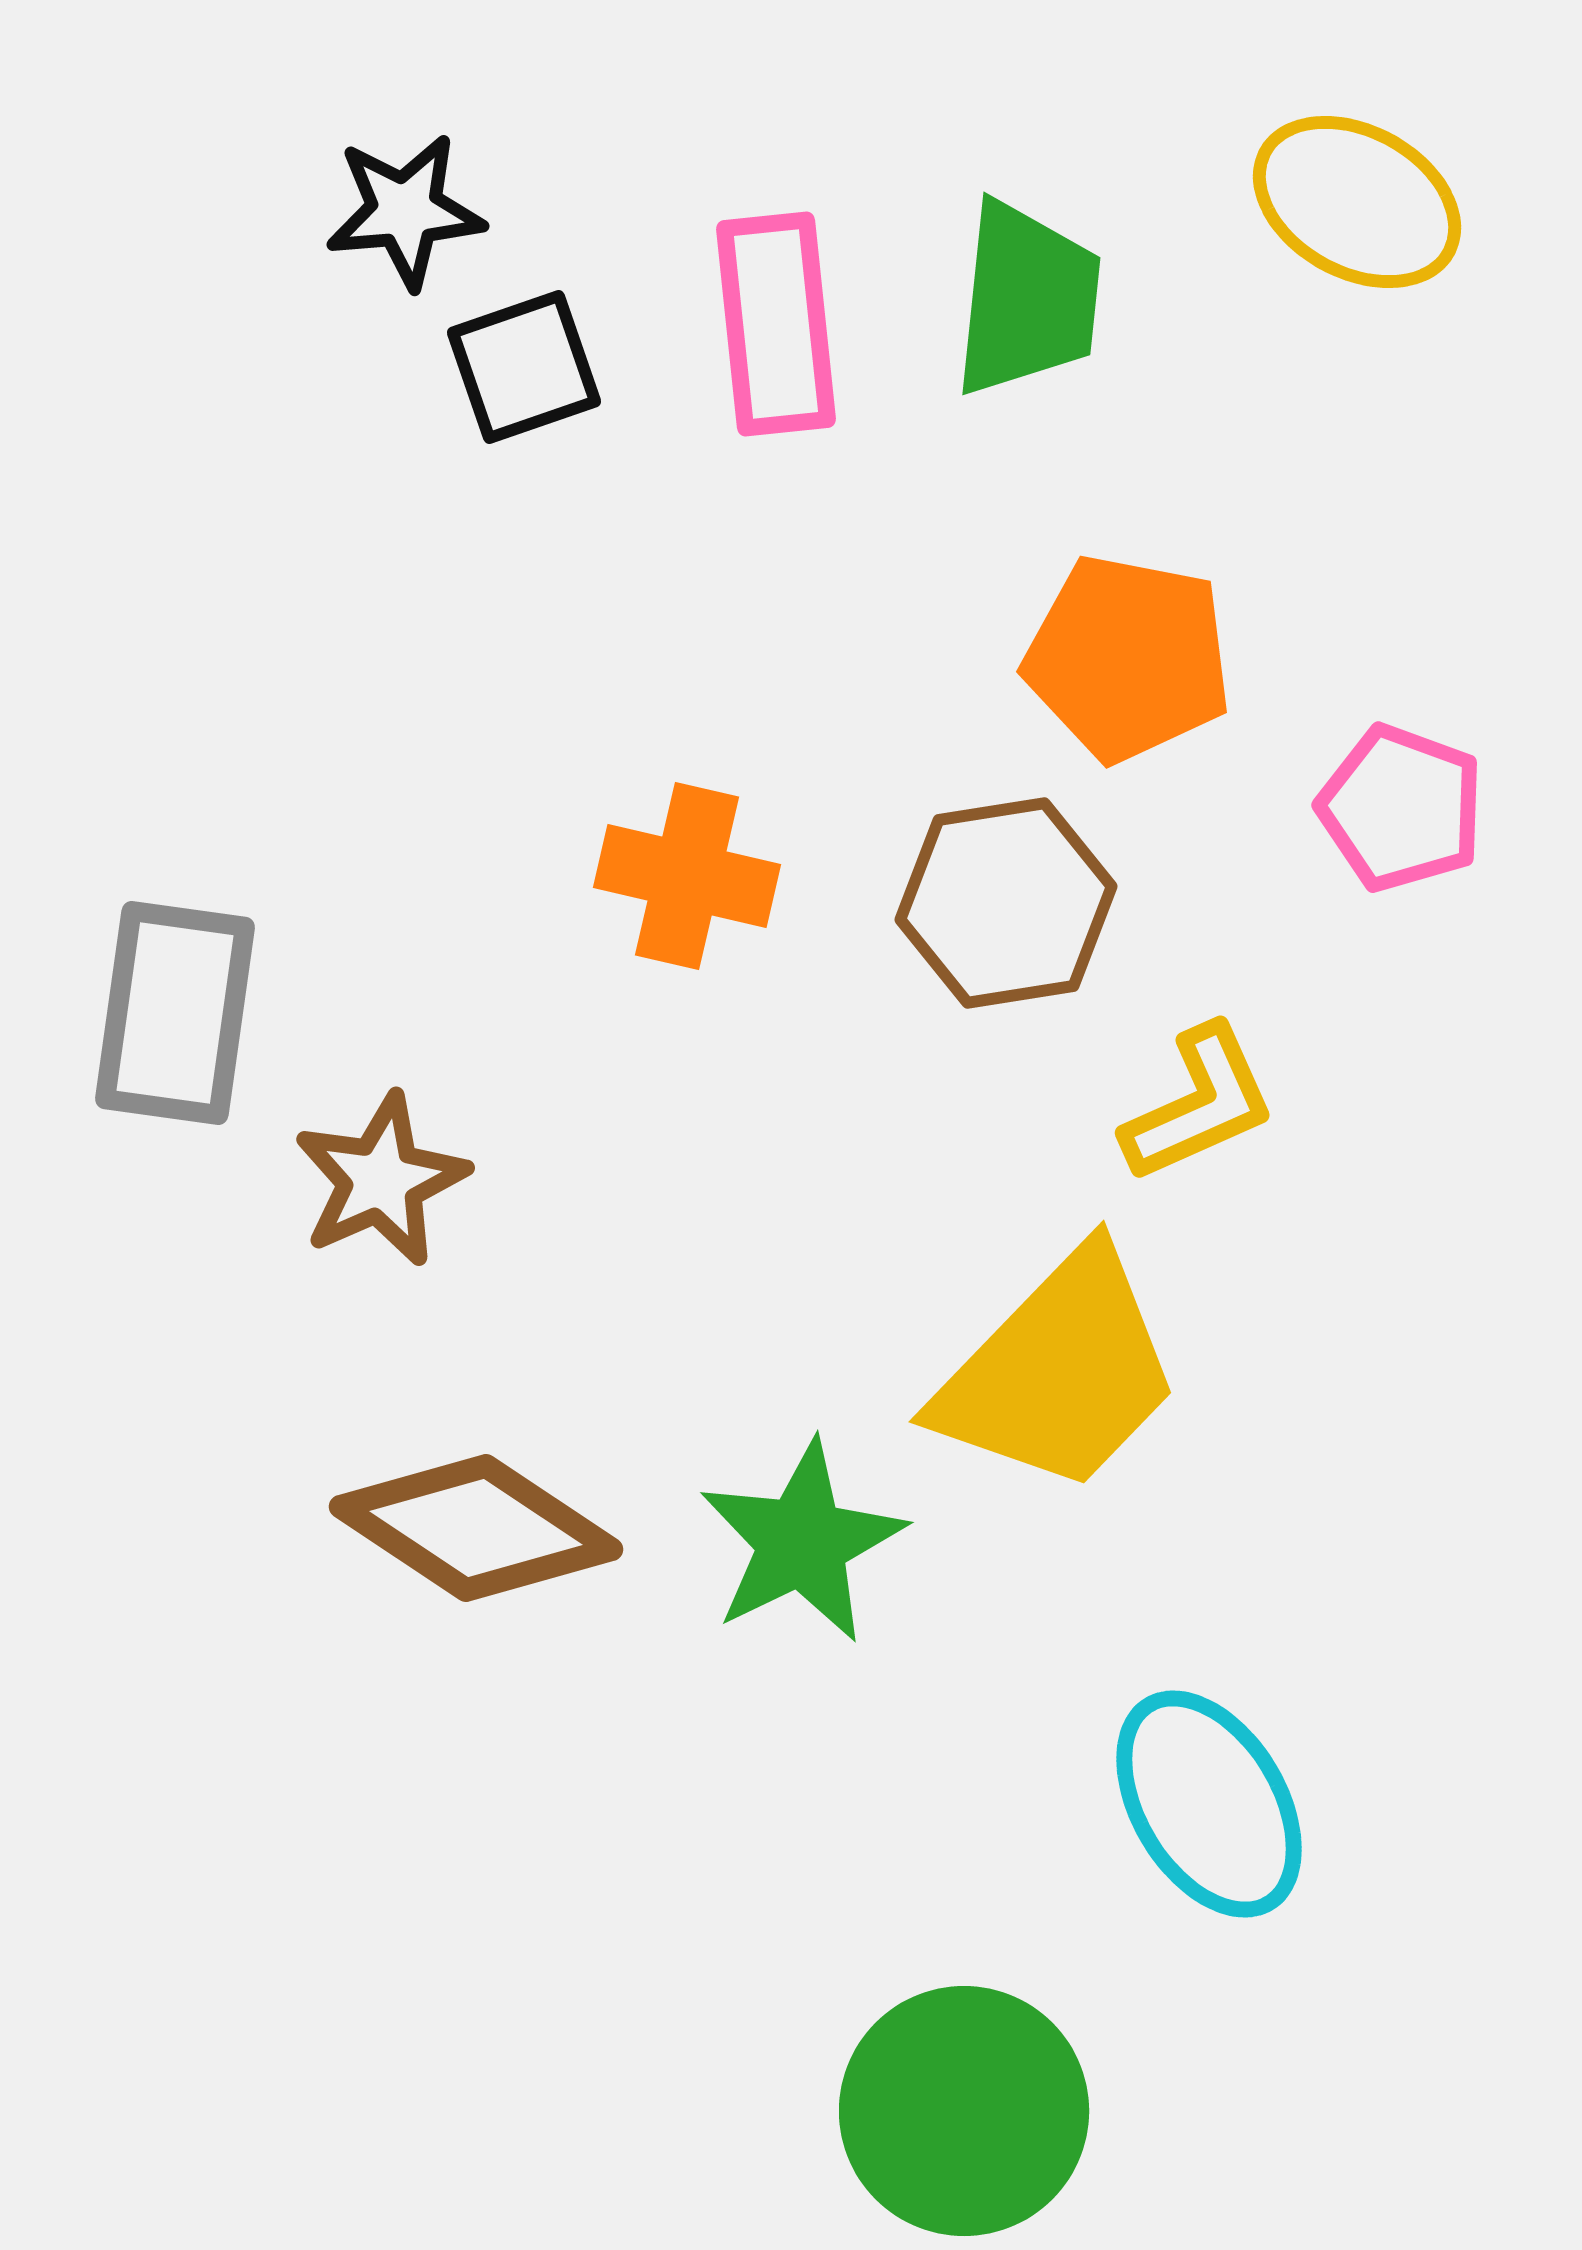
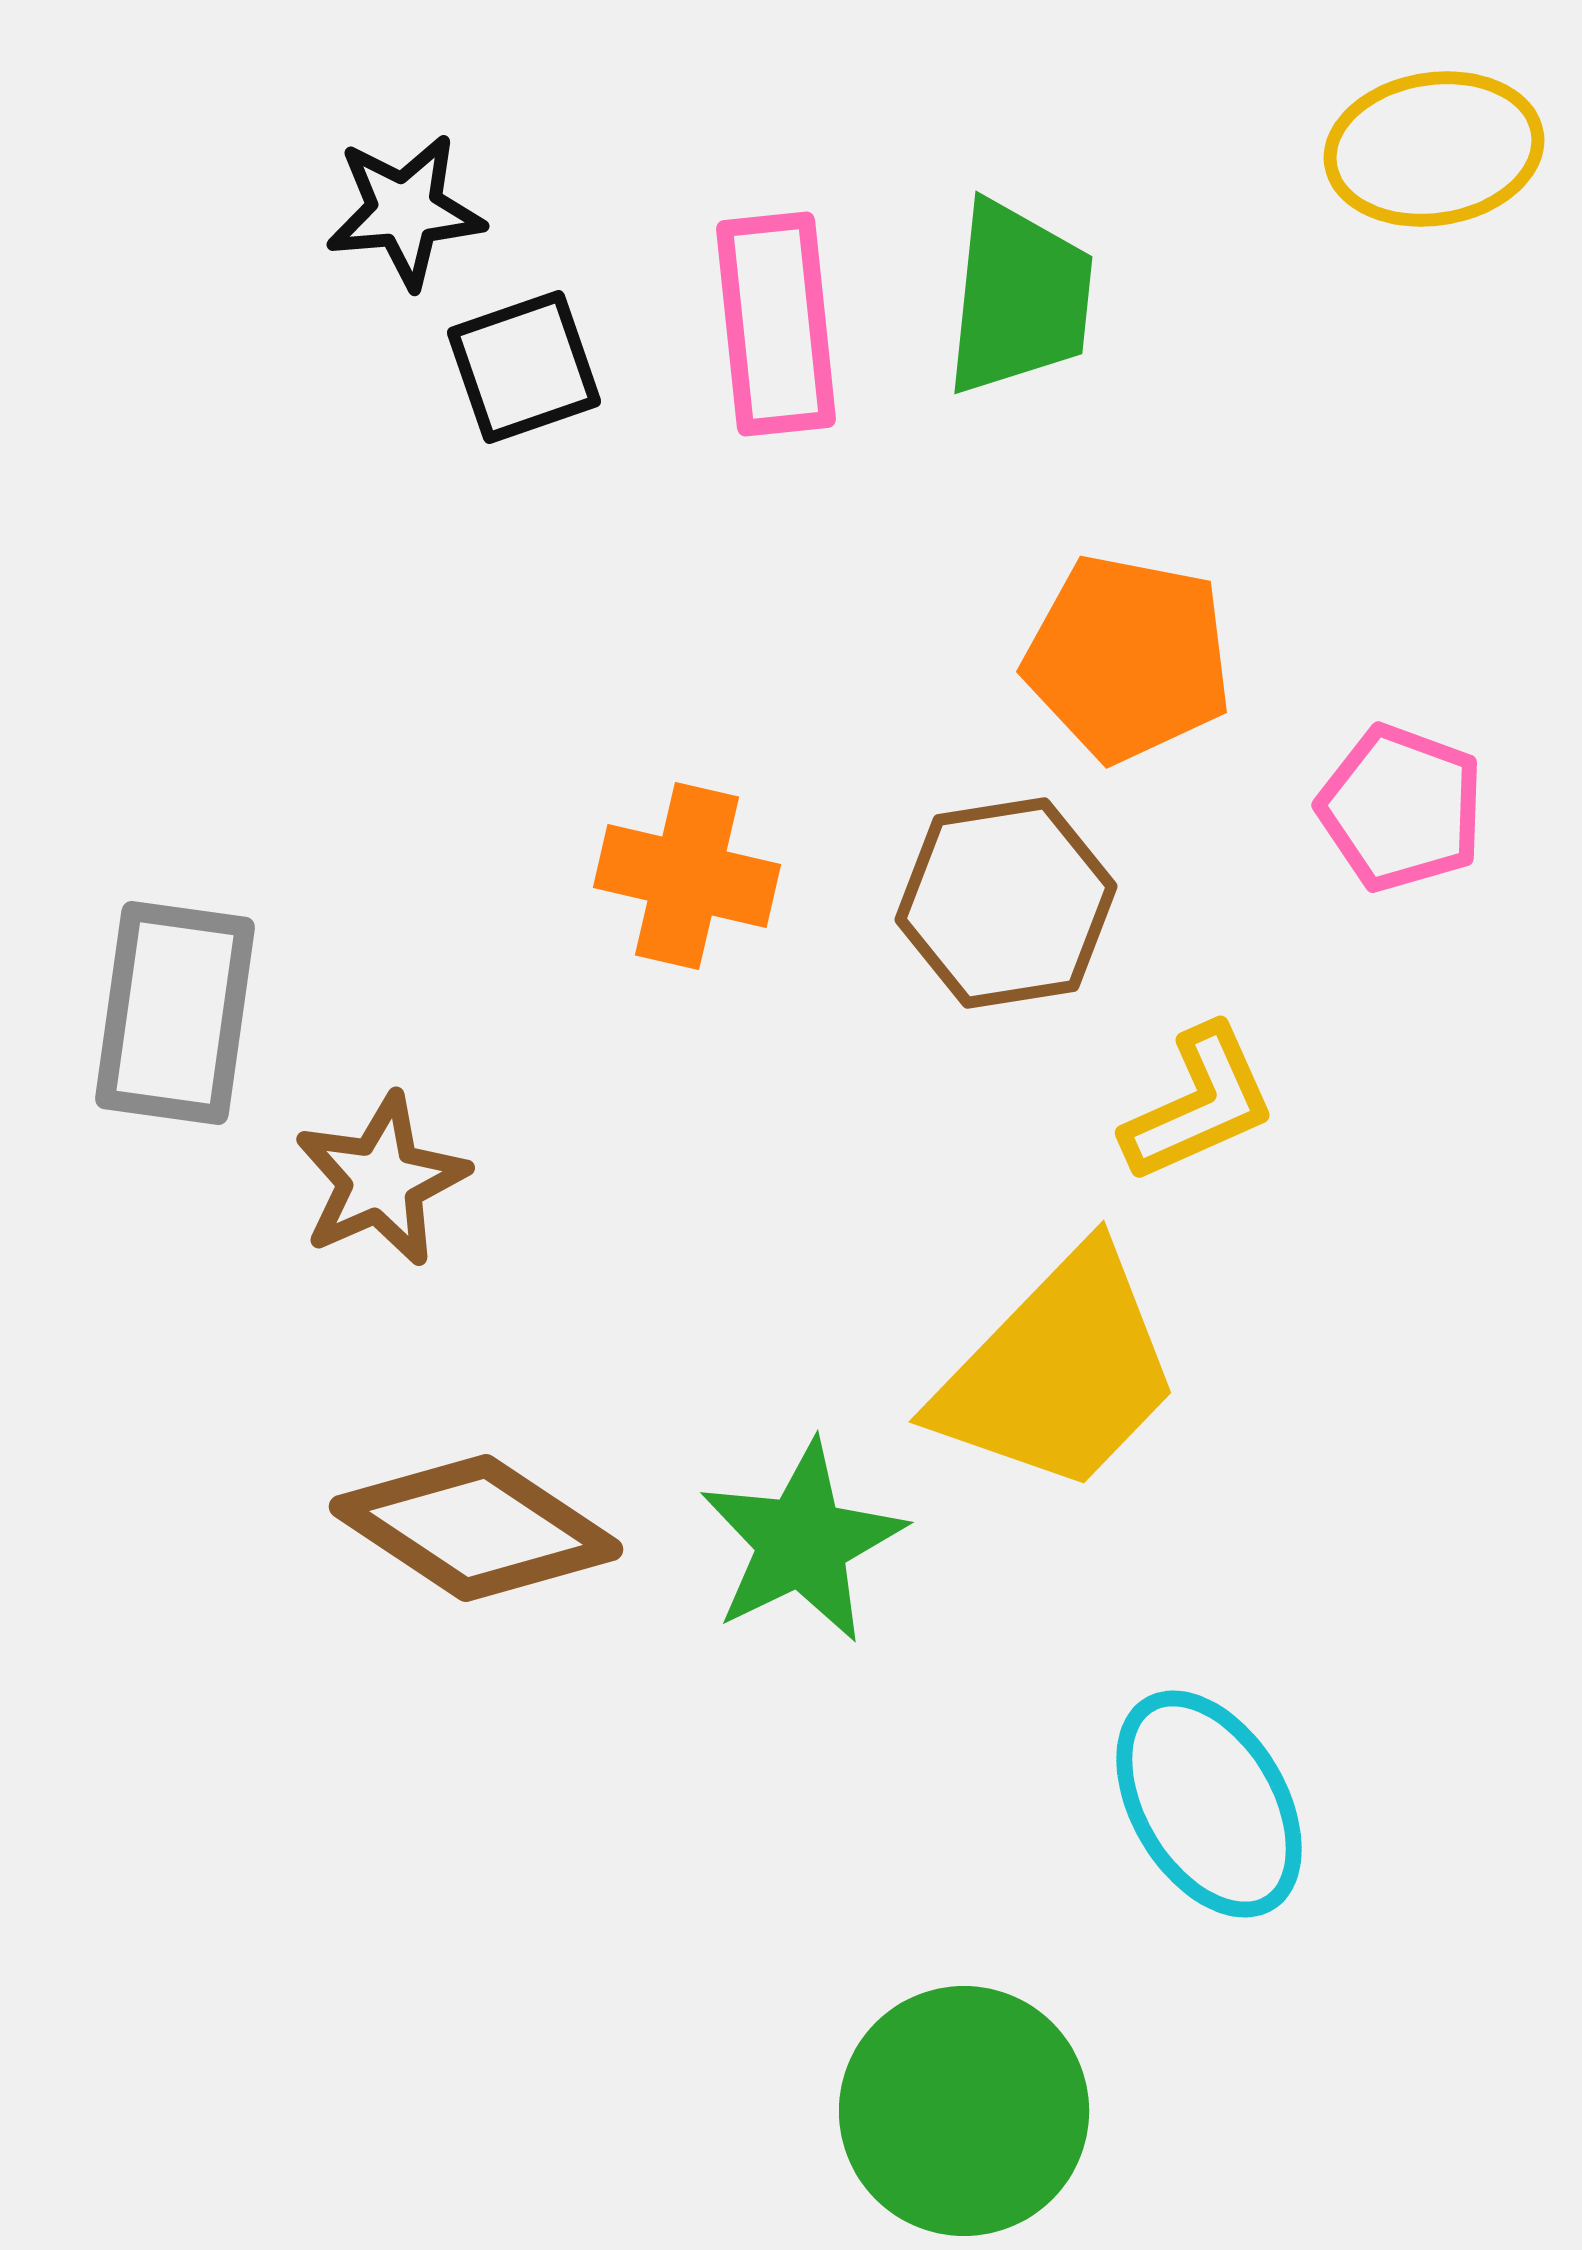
yellow ellipse: moved 77 px right, 53 px up; rotated 38 degrees counterclockwise
green trapezoid: moved 8 px left, 1 px up
